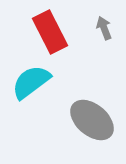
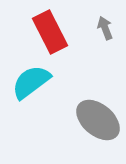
gray arrow: moved 1 px right
gray ellipse: moved 6 px right
